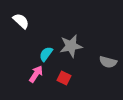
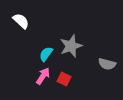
gray star: rotated 10 degrees counterclockwise
gray semicircle: moved 1 px left, 2 px down
pink arrow: moved 7 px right, 2 px down
red square: moved 1 px down
